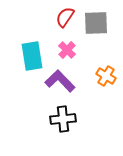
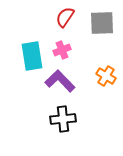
gray square: moved 6 px right
pink cross: moved 5 px left; rotated 24 degrees clockwise
